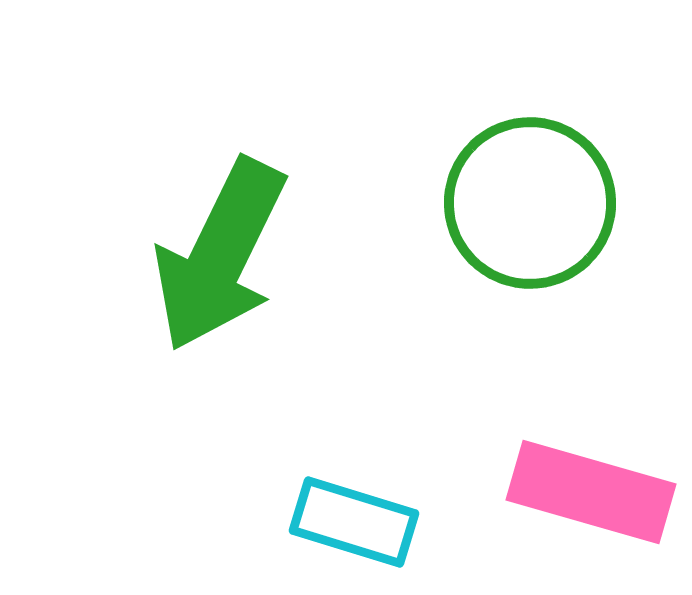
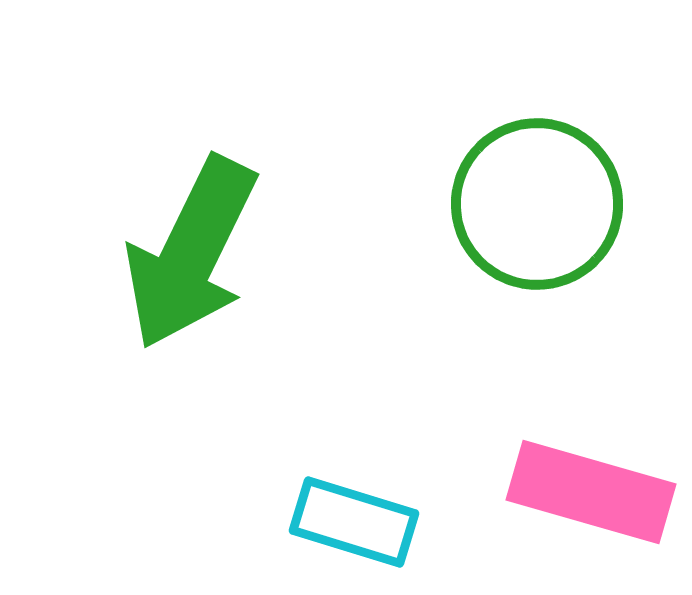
green circle: moved 7 px right, 1 px down
green arrow: moved 29 px left, 2 px up
